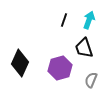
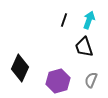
black trapezoid: moved 1 px up
black diamond: moved 5 px down
purple hexagon: moved 2 px left, 13 px down
